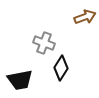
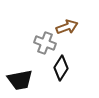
brown arrow: moved 18 px left, 10 px down
gray cross: moved 1 px right
